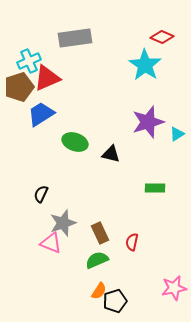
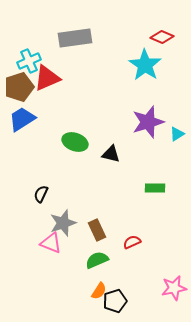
blue trapezoid: moved 19 px left, 5 px down
brown rectangle: moved 3 px left, 3 px up
red semicircle: rotated 54 degrees clockwise
